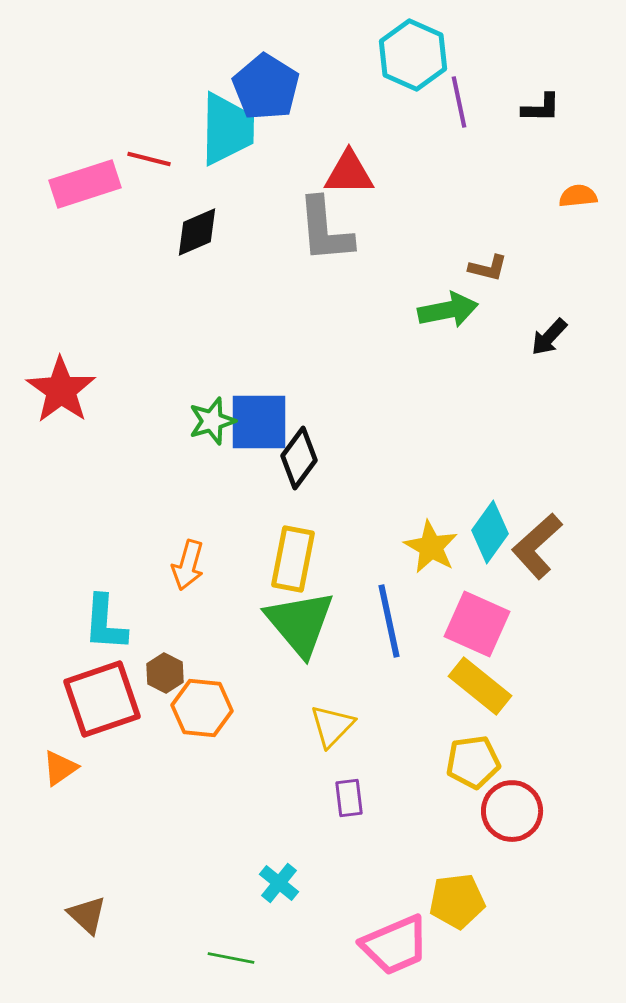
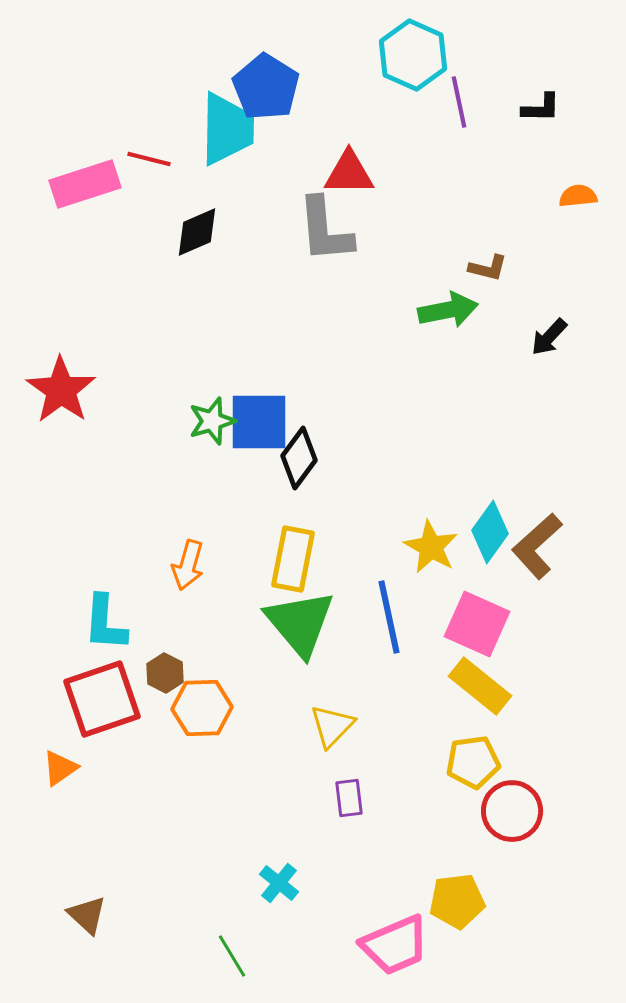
blue line at (389, 621): moved 4 px up
orange hexagon at (202, 708): rotated 8 degrees counterclockwise
green line at (231, 958): moved 1 px right, 2 px up; rotated 48 degrees clockwise
